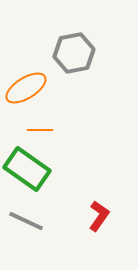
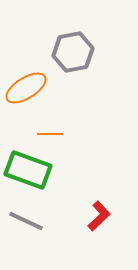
gray hexagon: moved 1 px left, 1 px up
orange line: moved 10 px right, 4 px down
green rectangle: moved 1 px right, 1 px down; rotated 15 degrees counterclockwise
red L-shape: rotated 12 degrees clockwise
